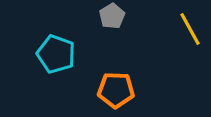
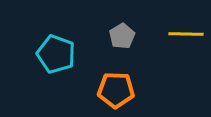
gray pentagon: moved 10 px right, 20 px down
yellow line: moved 4 px left, 5 px down; rotated 60 degrees counterclockwise
